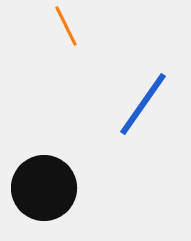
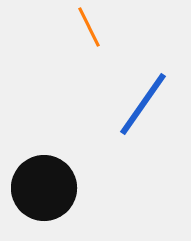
orange line: moved 23 px right, 1 px down
